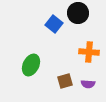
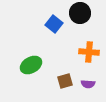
black circle: moved 2 px right
green ellipse: rotated 35 degrees clockwise
